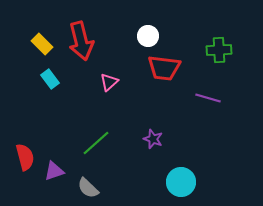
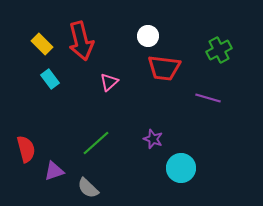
green cross: rotated 25 degrees counterclockwise
red semicircle: moved 1 px right, 8 px up
cyan circle: moved 14 px up
